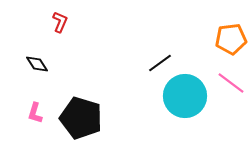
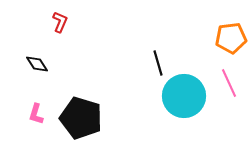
orange pentagon: moved 1 px up
black line: moved 2 px left; rotated 70 degrees counterclockwise
pink line: moved 2 px left; rotated 28 degrees clockwise
cyan circle: moved 1 px left
pink L-shape: moved 1 px right, 1 px down
